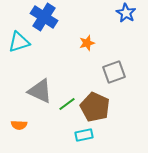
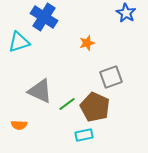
gray square: moved 3 px left, 5 px down
